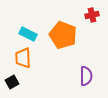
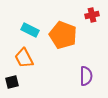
cyan rectangle: moved 2 px right, 4 px up
orange trapezoid: moved 1 px right; rotated 25 degrees counterclockwise
black square: rotated 16 degrees clockwise
